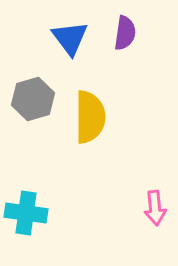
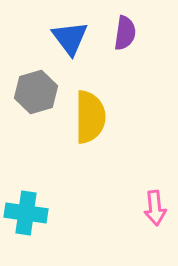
gray hexagon: moved 3 px right, 7 px up
